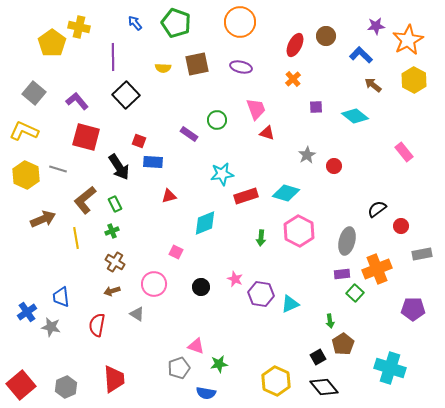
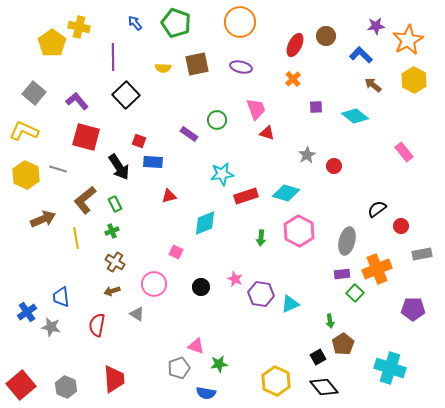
gray hexagon at (66, 387): rotated 15 degrees counterclockwise
